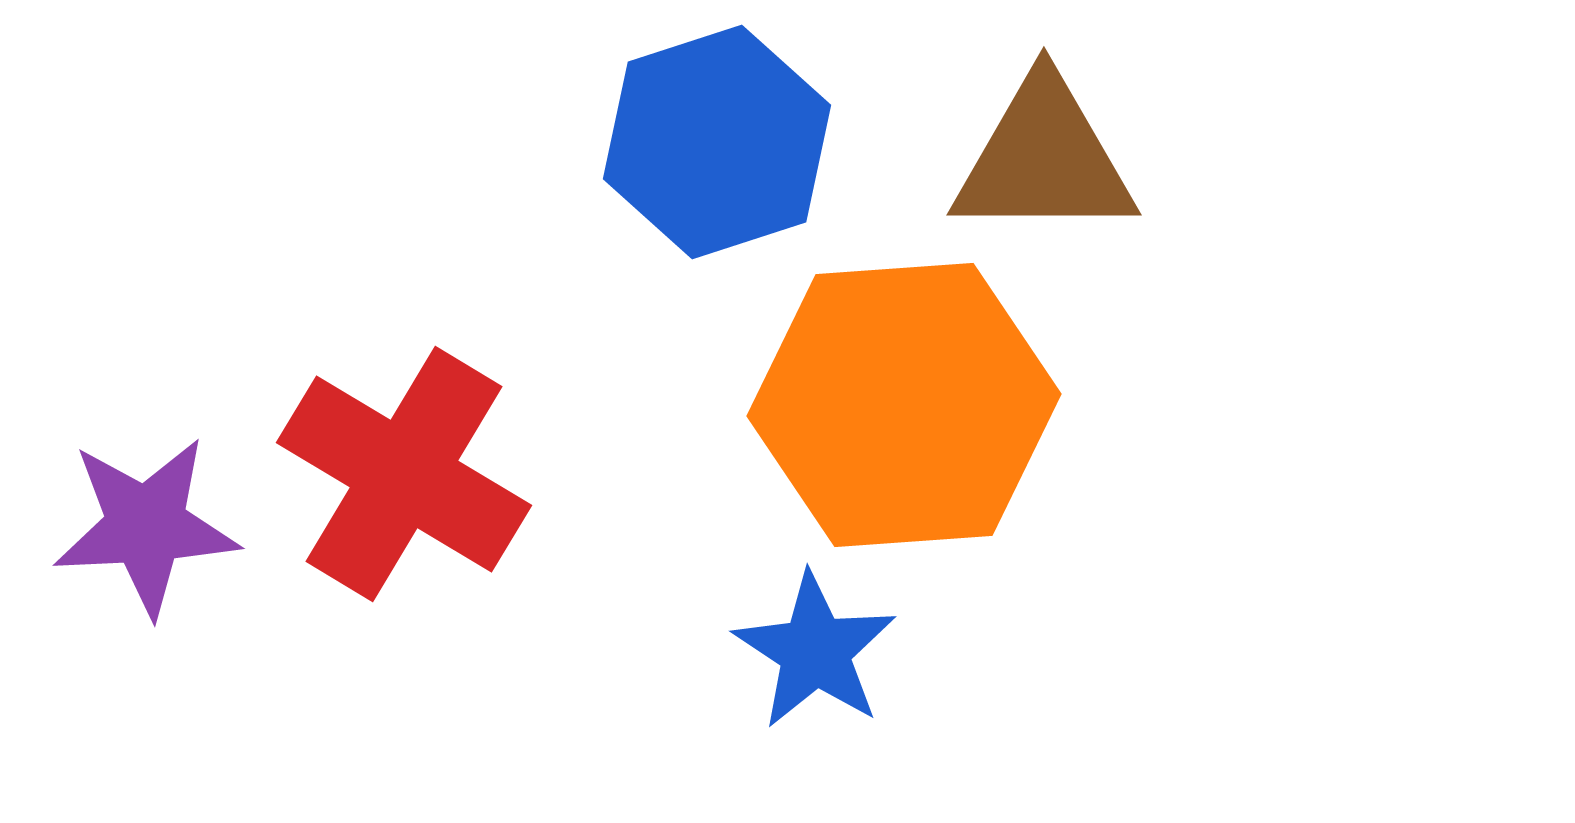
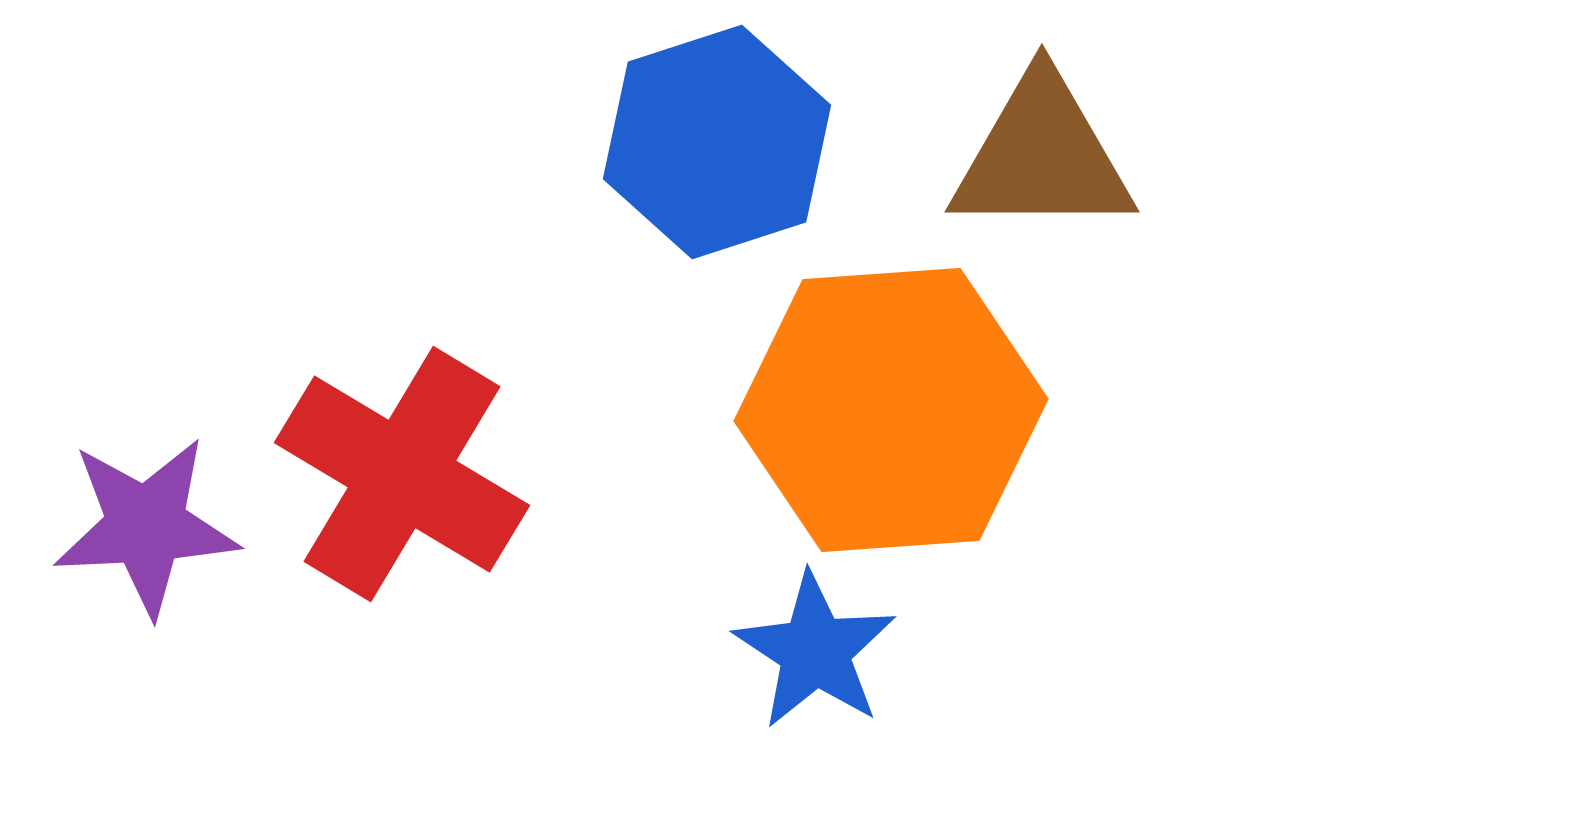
brown triangle: moved 2 px left, 3 px up
orange hexagon: moved 13 px left, 5 px down
red cross: moved 2 px left
